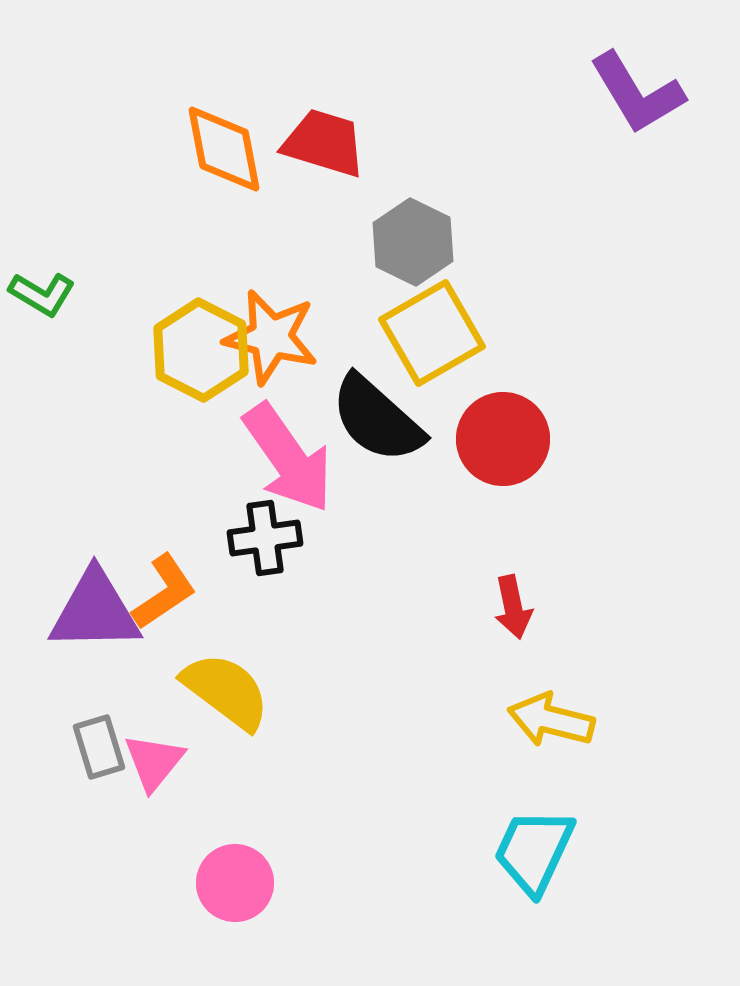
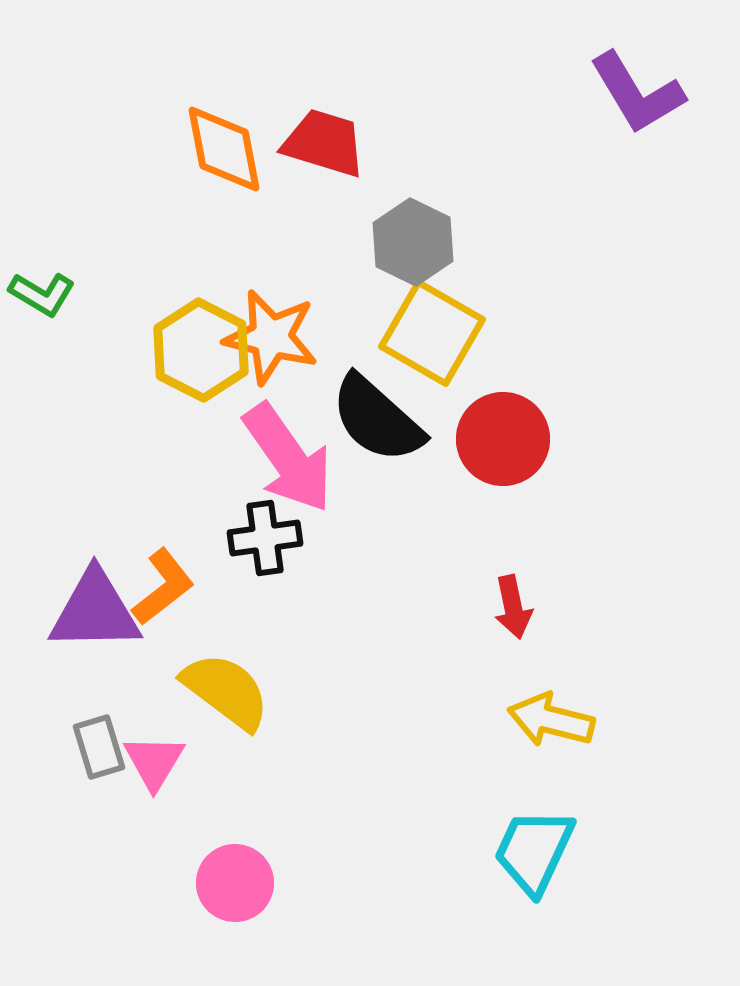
yellow square: rotated 30 degrees counterclockwise
orange L-shape: moved 1 px left, 5 px up; rotated 4 degrees counterclockwise
pink triangle: rotated 8 degrees counterclockwise
